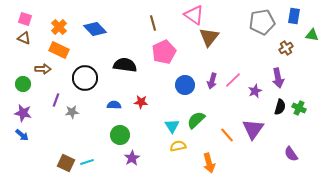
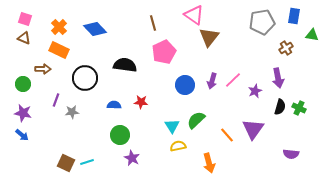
purple semicircle at (291, 154): rotated 49 degrees counterclockwise
purple star at (132, 158): rotated 14 degrees counterclockwise
